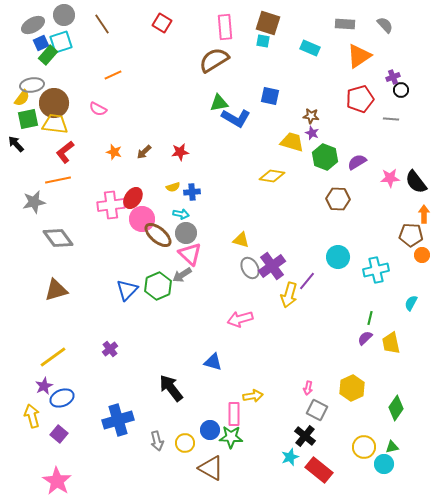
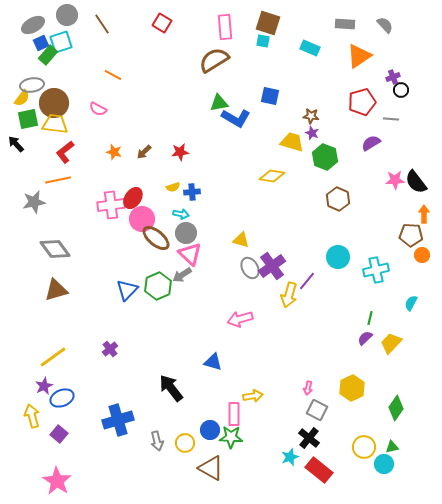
gray circle at (64, 15): moved 3 px right
orange line at (113, 75): rotated 54 degrees clockwise
red pentagon at (360, 99): moved 2 px right, 3 px down
purple semicircle at (357, 162): moved 14 px right, 19 px up
pink star at (390, 178): moved 5 px right, 2 px down
brown hexagon at (338, 199): rotated 20 degrees clockwise
brown ellipse at (158, 235): moved 2 px left, 3 px down
gray diamond at (58, 238): moved 3 px left, 11 px down
yellow trapezoid at (391, 343): rotated 55 degrees clockwise
black cross at (305, 436): moved 4 px right, 2 px down
